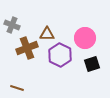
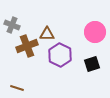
pink circle: moved 10 px right, 6 px up
brown cross: moved 2 px up
